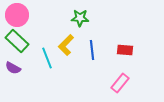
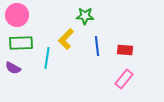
green star: moved 5 px right, 2 px up
green rectangle: moved 4 px right, 2 px down; rotated 45 degrees counterclockwise
yellow L-shape: moved 6 px up
blue line: moved 5 px right, 4 px up
cyan line: rotated 30 degrees clockwise
pink rectangle: moved 4 px right, 4 px up
